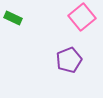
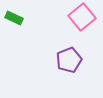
green rectangle: moved 1 px right
